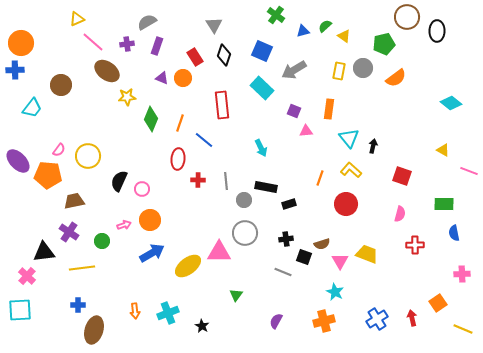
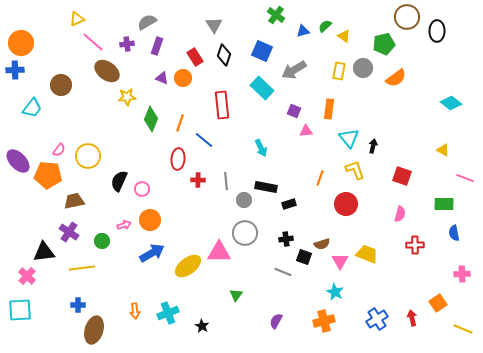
yellow L-shape at (351, 170): moved 4 px right; rotated 30 degrees clockwise
pink line at (469, 171): moved 4 px left, 7 px down
